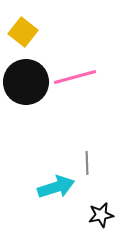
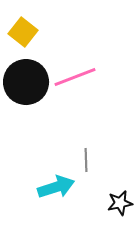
pink line: rotated 6 degrees counterclockwise
gray line: moved 1 px left, 3 px up
black star: moved 19 px right, 12 px up
